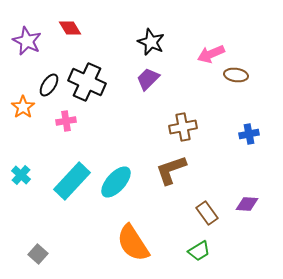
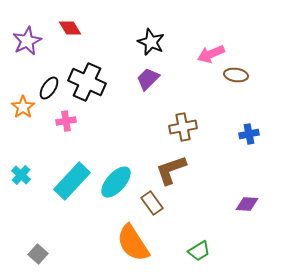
purple star: rotated 20 degrees clockwise
black ellipse: moved 3 px down
brown rectangle: moved 55 px left, 10 px up
